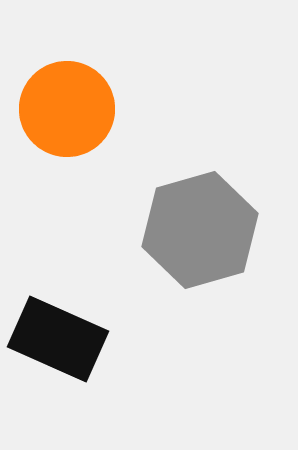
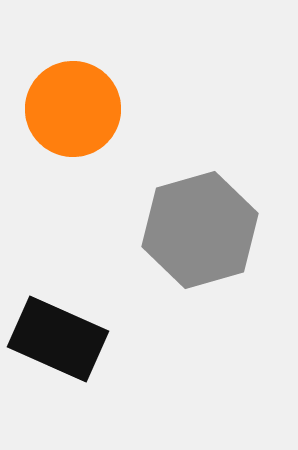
orange circle: moved 6 px right
